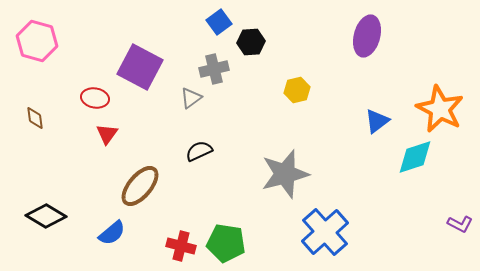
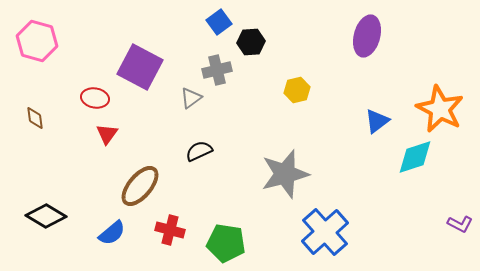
gray cross: moved 3 px right, 1 px down
red cross: moved 11 px left, 16 px up
